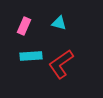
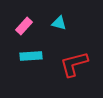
pink rectangle: rotated 18 degrees clockwise
red L-shape: moved 13 px right; rotated 20 degrees clockwise
